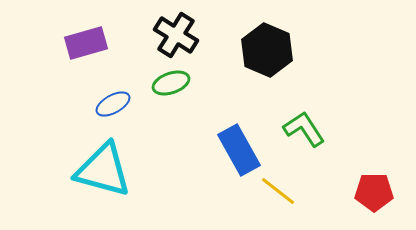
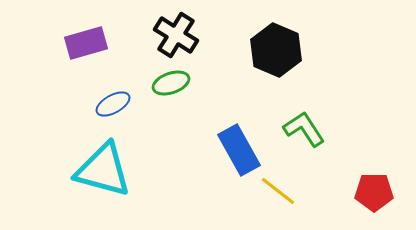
black hexagon: moved 9 px right
